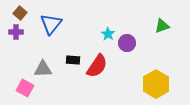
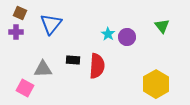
brown square: rotated 16 degrees counterclockwise
green triangle: rotated 49 degrees counterclockwise
purple circle: moved 6 px up
red semicircle: rotated 30 degrees counterclockwise
